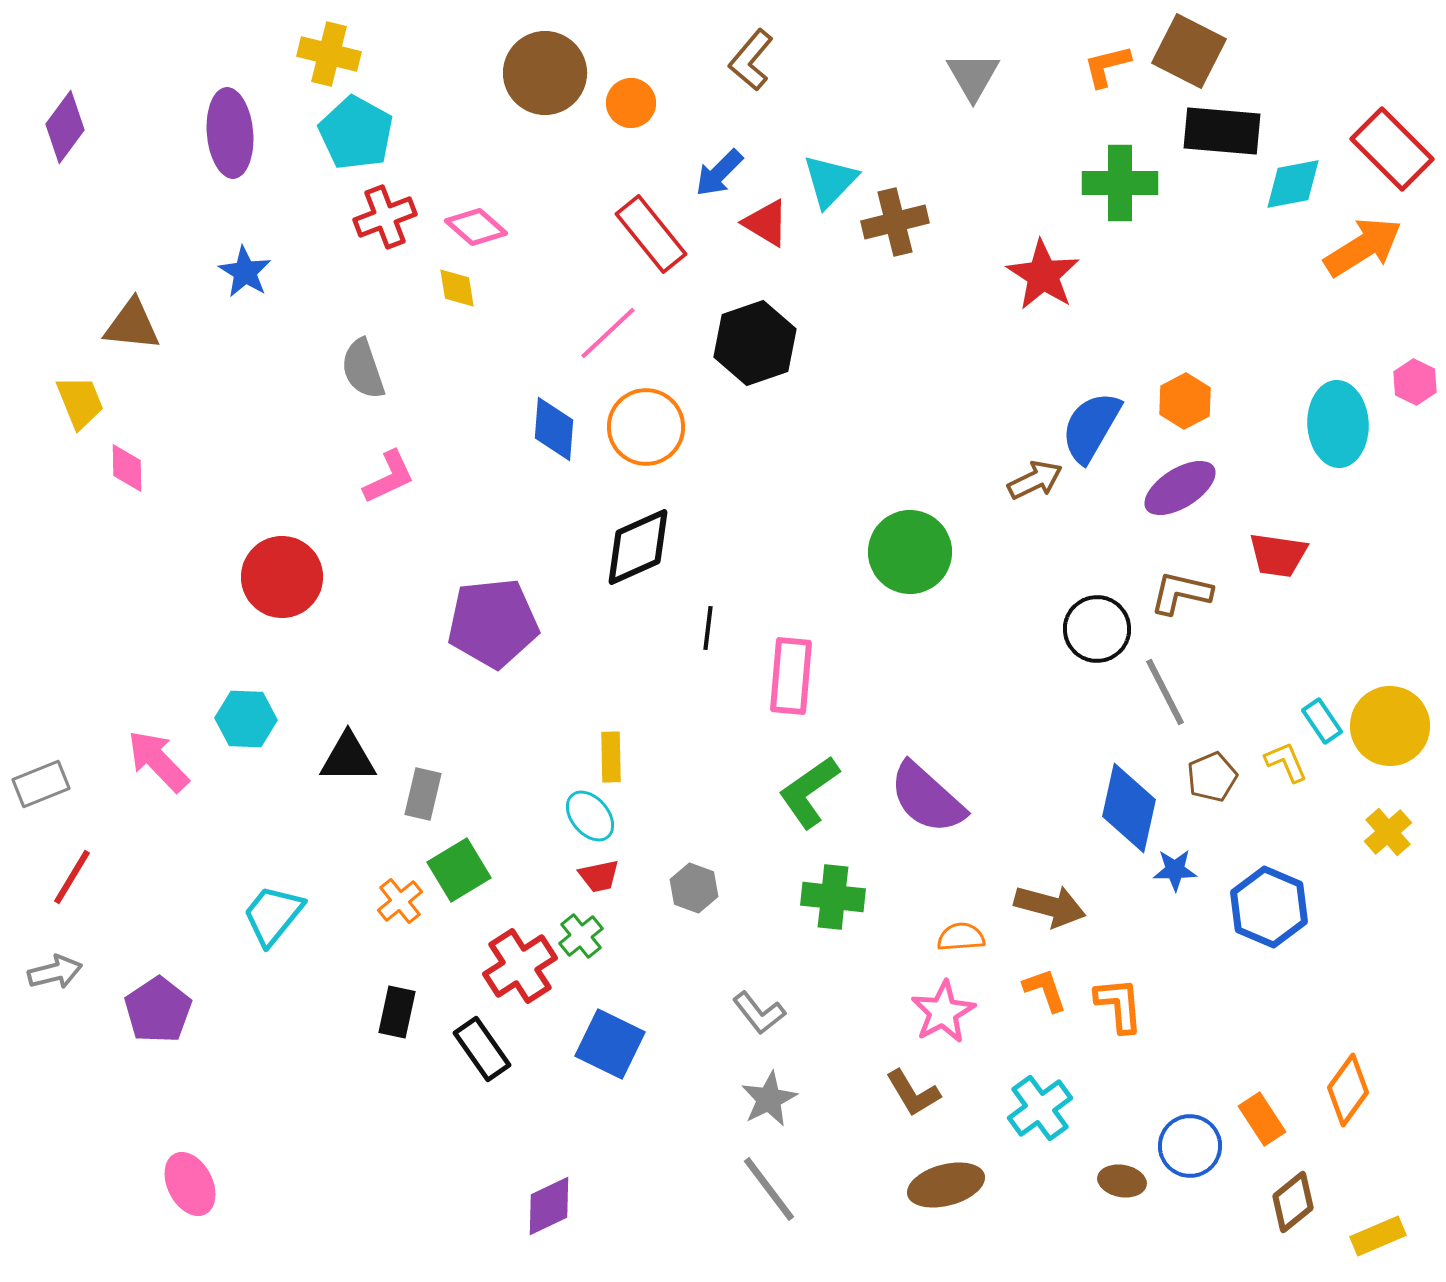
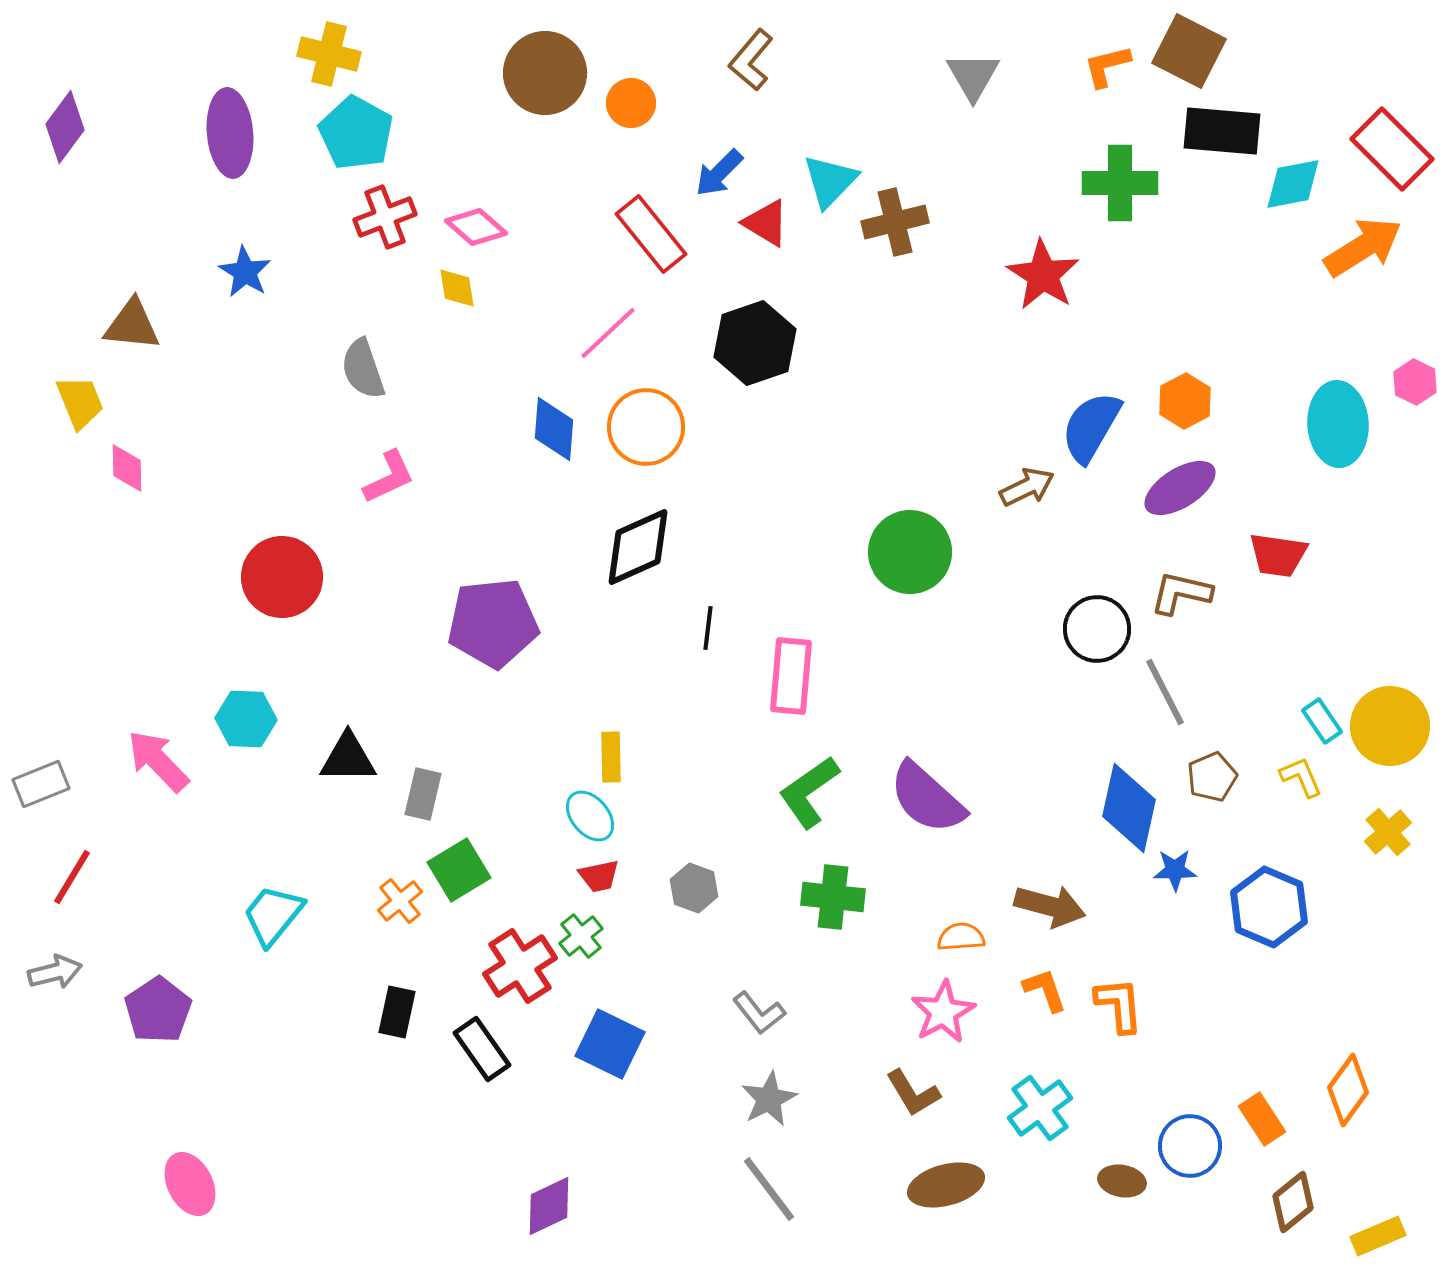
brown arrow at (1035, 480): moved 8 px left, 7 px down
yellow L-shape at (1286, 762): moved 15 px right, 15 px down
